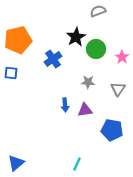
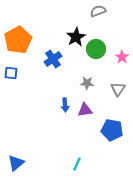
orange pentagon: rotated 16 degrees counterclockwise
gray star: moved 1 px left, 1 px down
